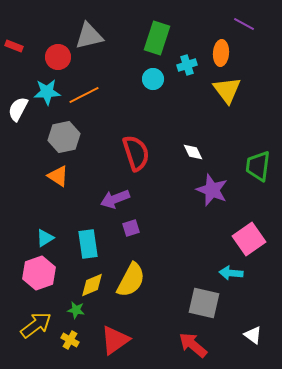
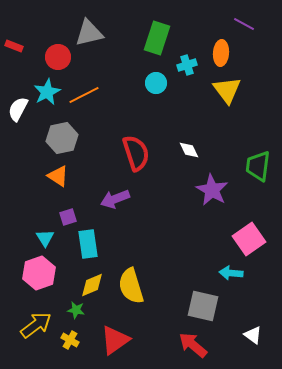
gray triangle: moved 3 px up
cyan circle: moved 3 px right, 4 px down
cyan star: rotated 24 degrees counterclockwise
gray hexagon: moved 2 px left, 1 px down
white diamond: moved 4 px left, 2 px up
purple star: rotated 8 degrees clockwise
purple square: moved 63 px left, 11 px up
cyan triangle: rotated 30 degrees counterclockwise
yellow semicircle: moved 6 px down; rotated 135 degrees clockwise
gray square: moved 1 px left, 3 px down
